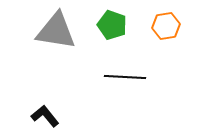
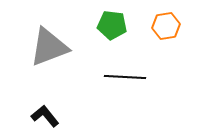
green pentagon: rotated 12 degrees counterclockwise
gray triangle: moved 7 px left, 16 px down; rotated 30 degrees counterclockwise
